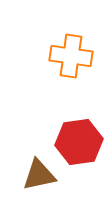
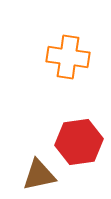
orange cross: moved 3 px left, 1 px down
